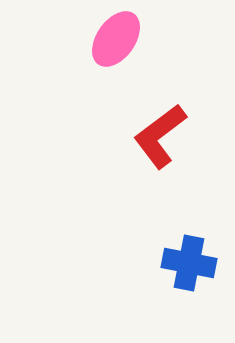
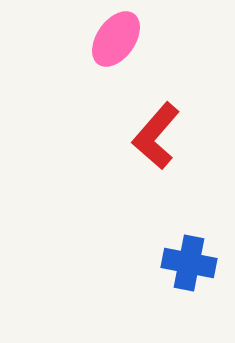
red L-shape: moved 4 px left; rotated 12 degrees counterclockwise
